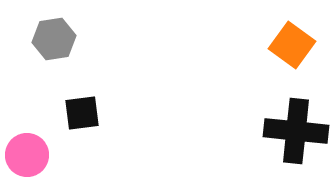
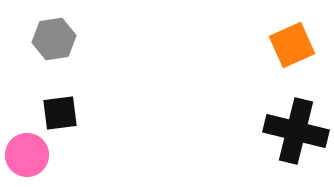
orange square: rotated 30 degrees clockwise
black square: moved 22 px left
black cross: rotated 8 degrees clockwise
